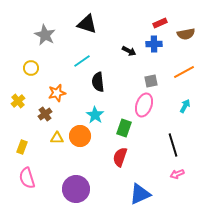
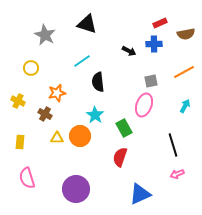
yellow cross: rotated 24 degrees counterclockwise
brown cross: rotated 24 degrees counterclockwise
green rectangle: rotated 48 degrees counterclockwise
yellow rectangle: moved 2 px left, 5 px up; rotated 16 degrees counterclockwise
